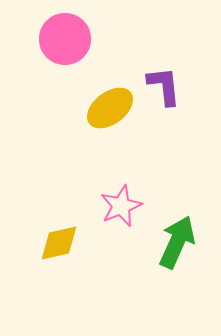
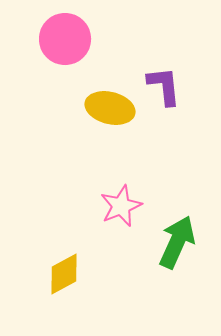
yellow ellipse: rotated 51 degrees clockwise
yellow diamond: moved 5 px right, 31 px down; rotated 15 degrees counterclockwise
